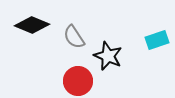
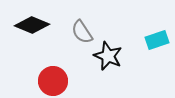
gray semicircle: moved 8 px right, 5 px up
red circle: moved 25 px left
